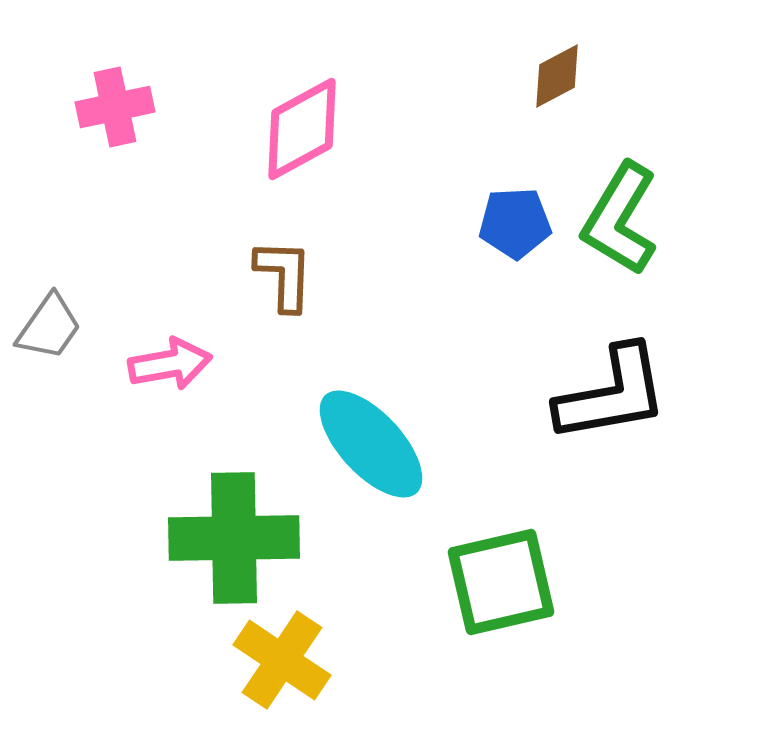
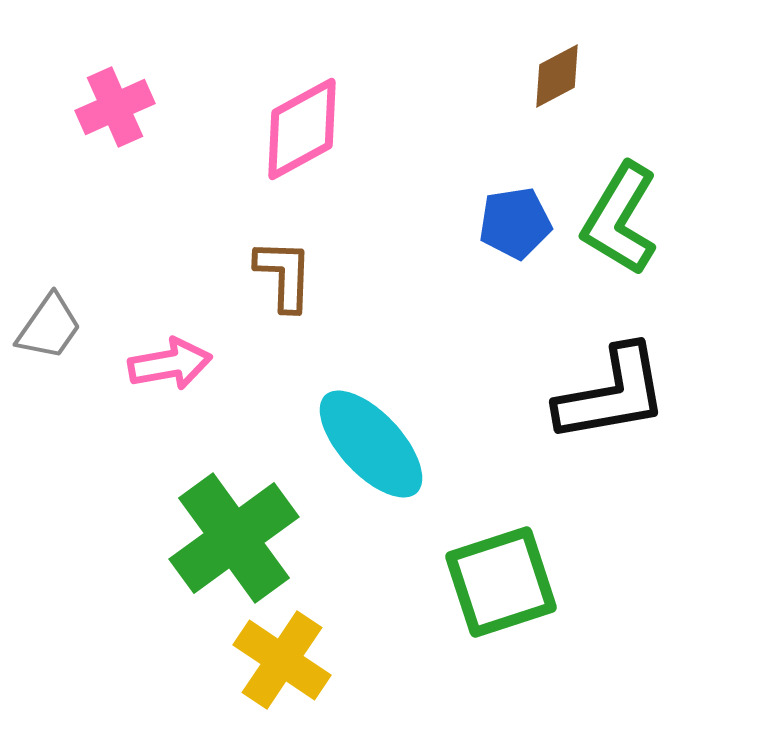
pink cross: rotated 12 degrees counterclockwise
blue pentagon: rotated 6 degrees counterclockwise
green cross: rotated 35 degrees counterclockwise
green square: rotated 5 degrees counterclockwise
